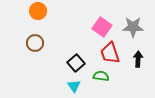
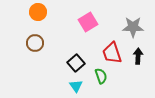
orange circle: moved 1 px down
pink square: moved 14 px left, 5 px up; rotated 24 degrees clockwise
red trapezoid: moved 2 px right
black arrow: moved 3 px up
green semicircle: rotated 63 degrees clockwise
cyan triangle: moved 2 px right
